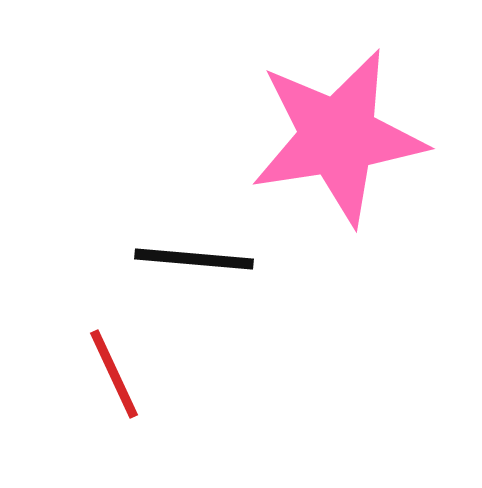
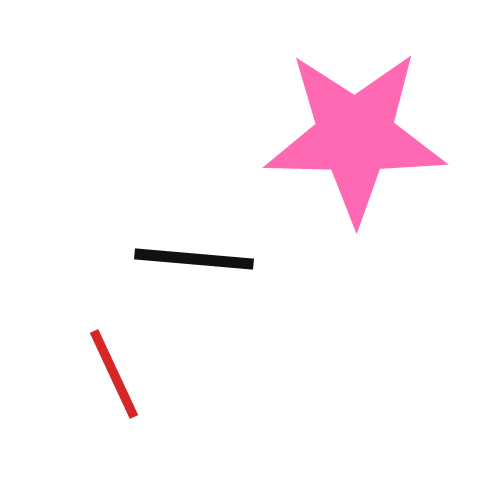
pink star: moved 17 px right, 1 px up; rotated 10 degrees clockwise
